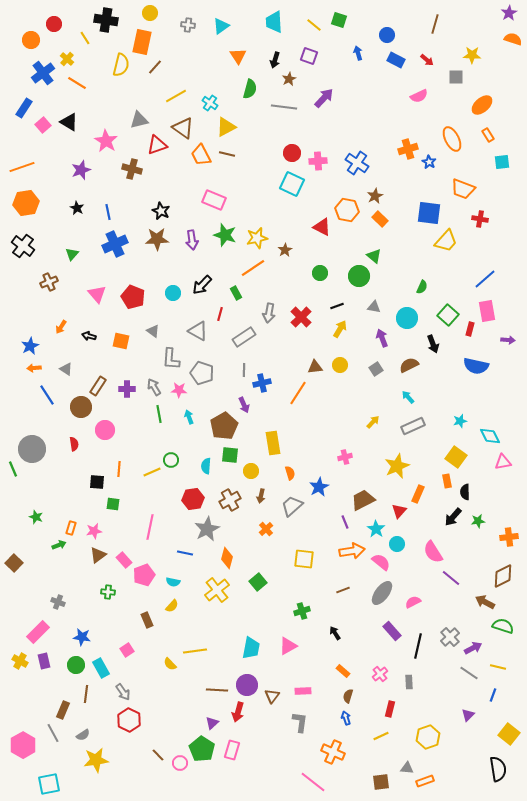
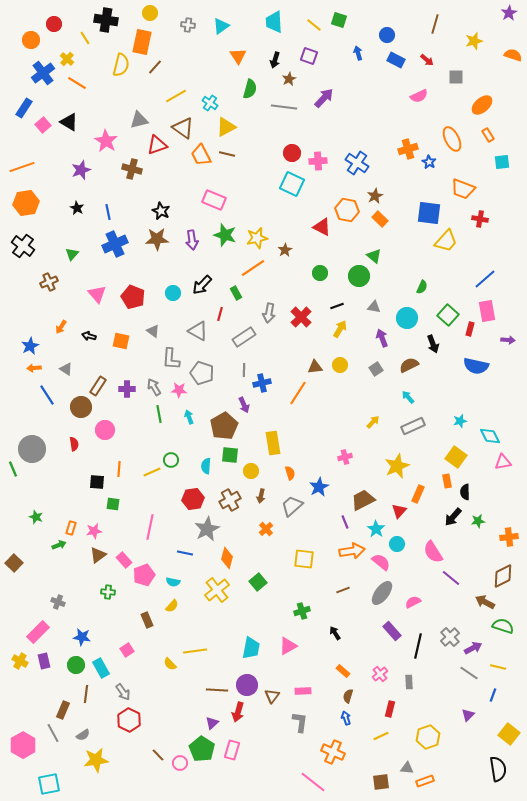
orange semicircle at (513, 39): moved 16 px down
yellow star at (472, 55): moved 2 px right, 14 px up; rotated 18 degrees counterclockwise
